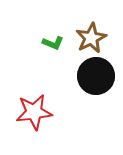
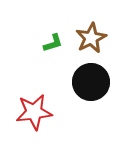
green L-shape: rotated 40 degrees counterclockwise
black circle: moved 5 px left, 6 px down
